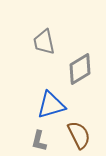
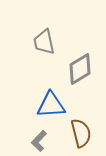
blue triangle: rotated 12 degrees clockwise
brown semicircle: moved 2 px right, 2 px up; rotated 12 degrees clockwise
gray L-shape: rotated 30 degrees clockwise
